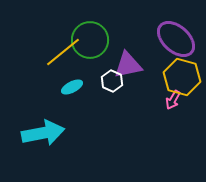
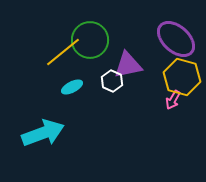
cyan arrow: rotated 9 degrees counterclockwise
